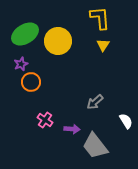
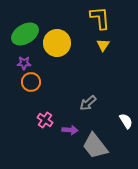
yellow circle: moved 1 px left, 2 px down
purple star: moved 3 px right, 1 px up; rotated 24 degrees clockwise
gray arrow: moved 7 px left, 1 px down
purple arrow: moved 2 px left, 1 px down
